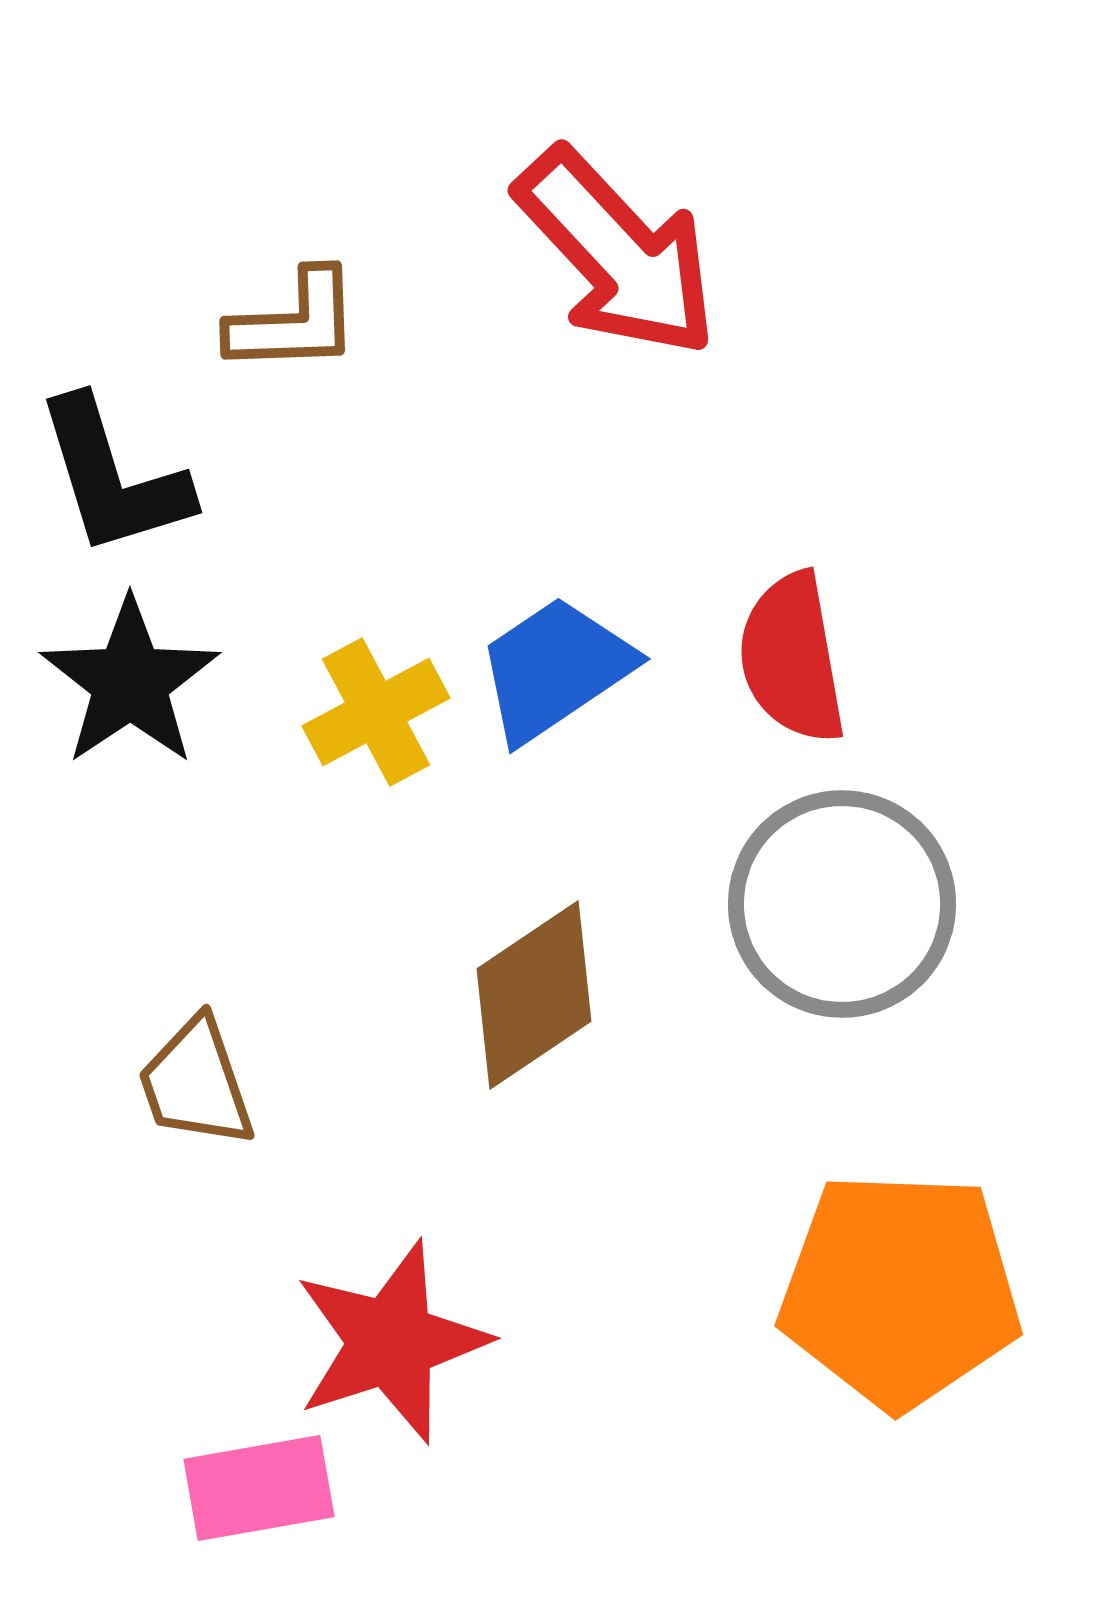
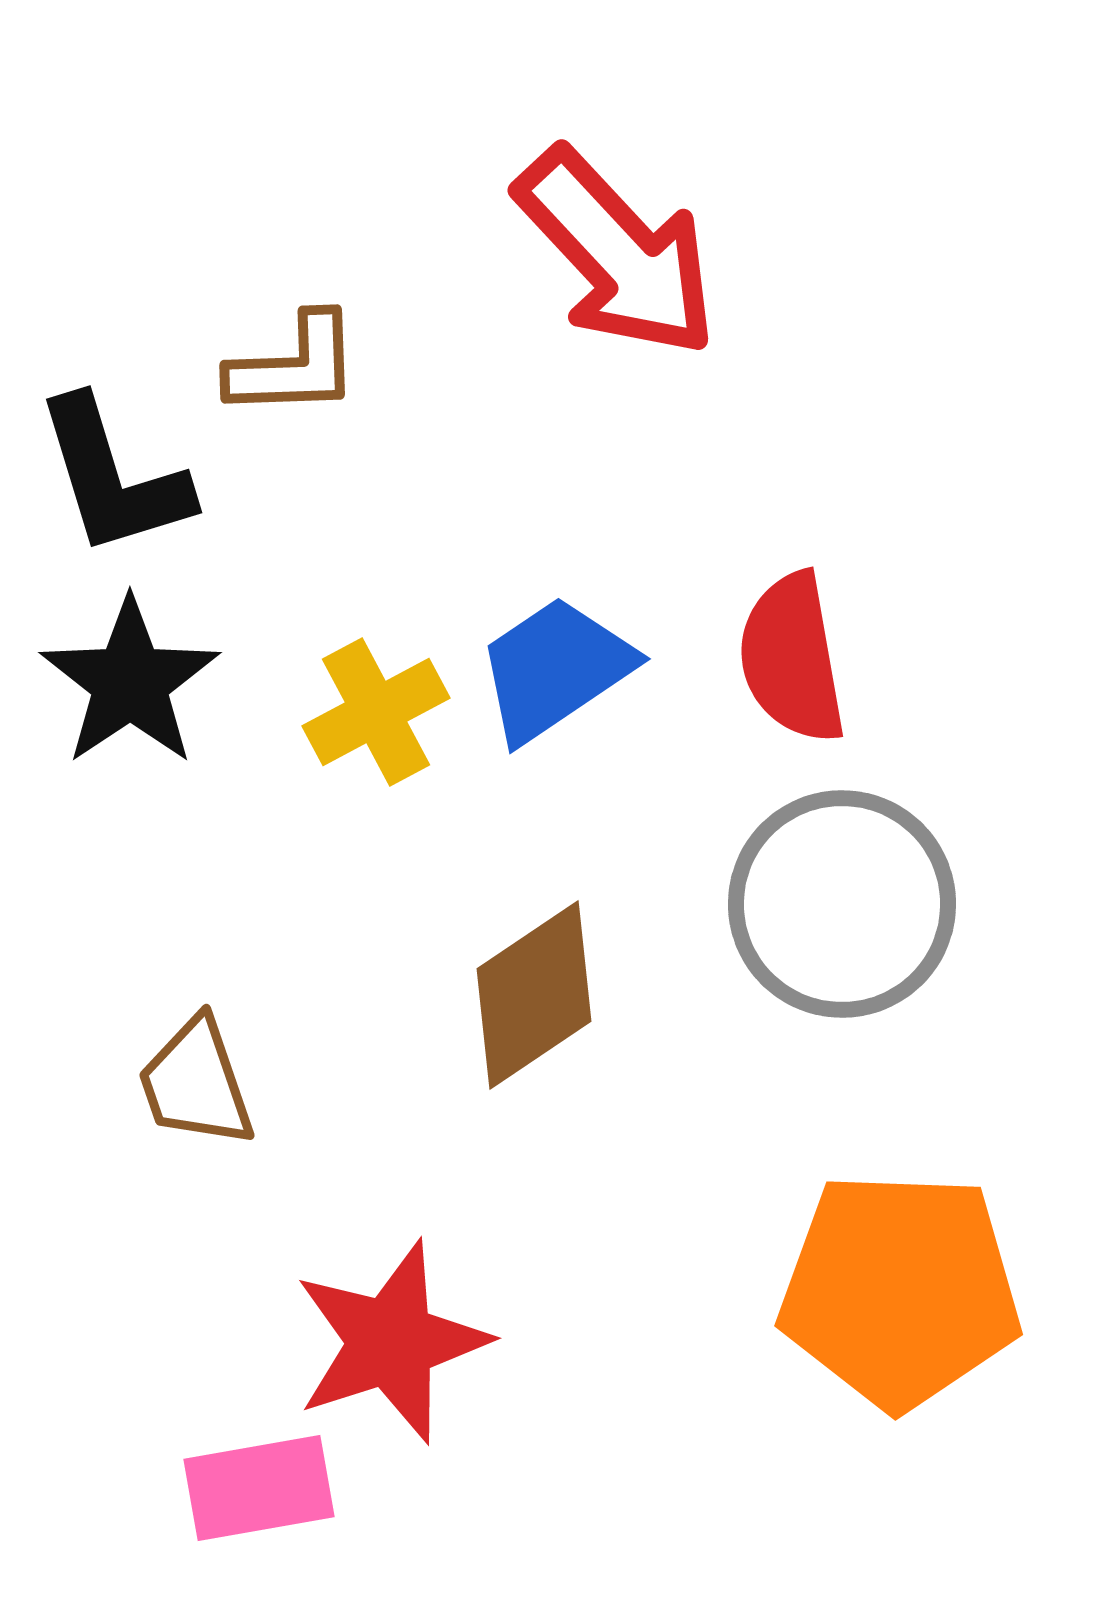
brown L-shape: moved 44 px down
